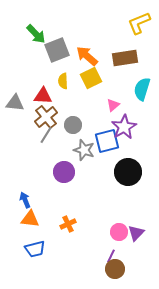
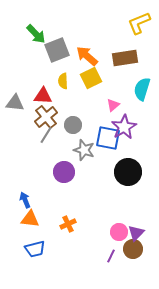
blue square: moved 1 px right, 3 px up; rotated 25 degrees clockwise
brown circle: moved 18 px right, 20 px up
